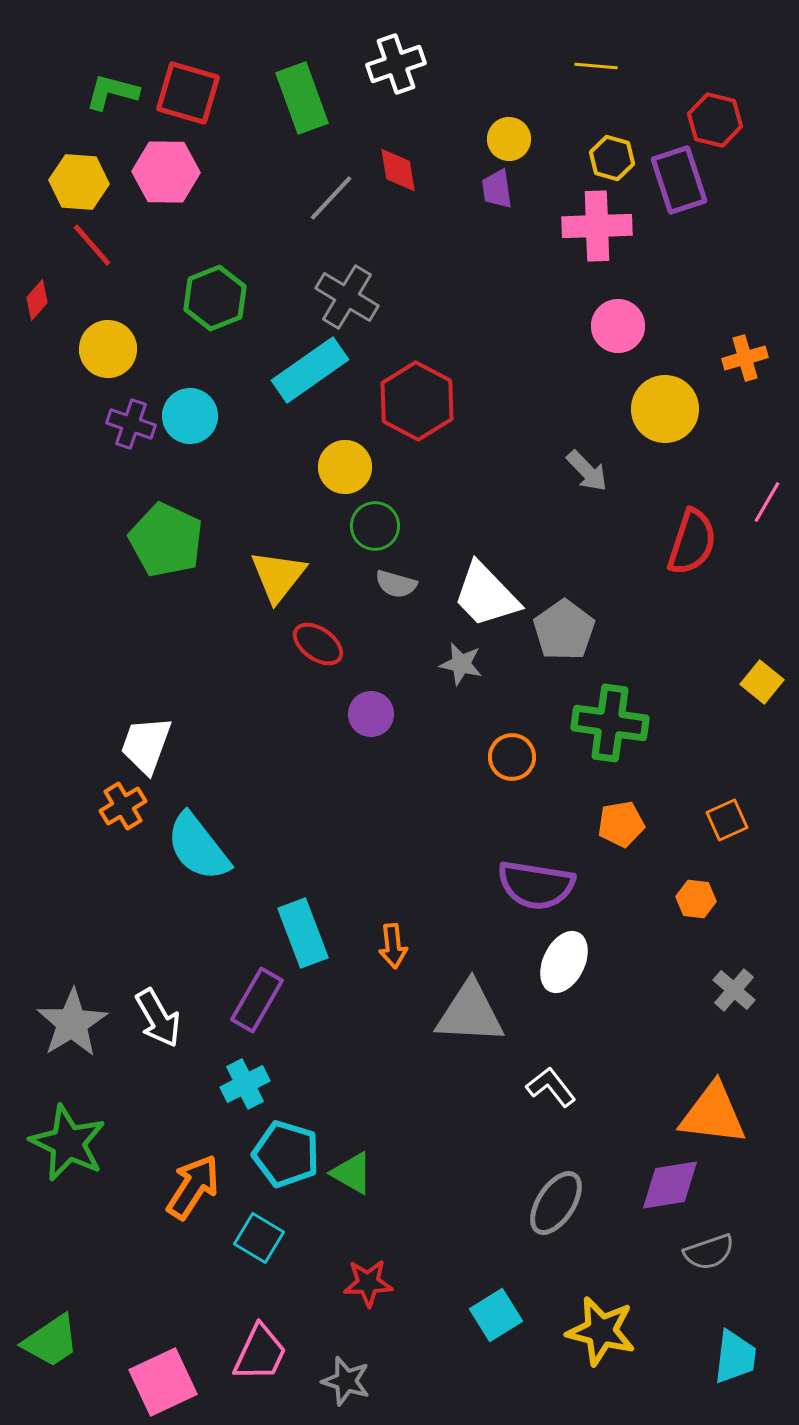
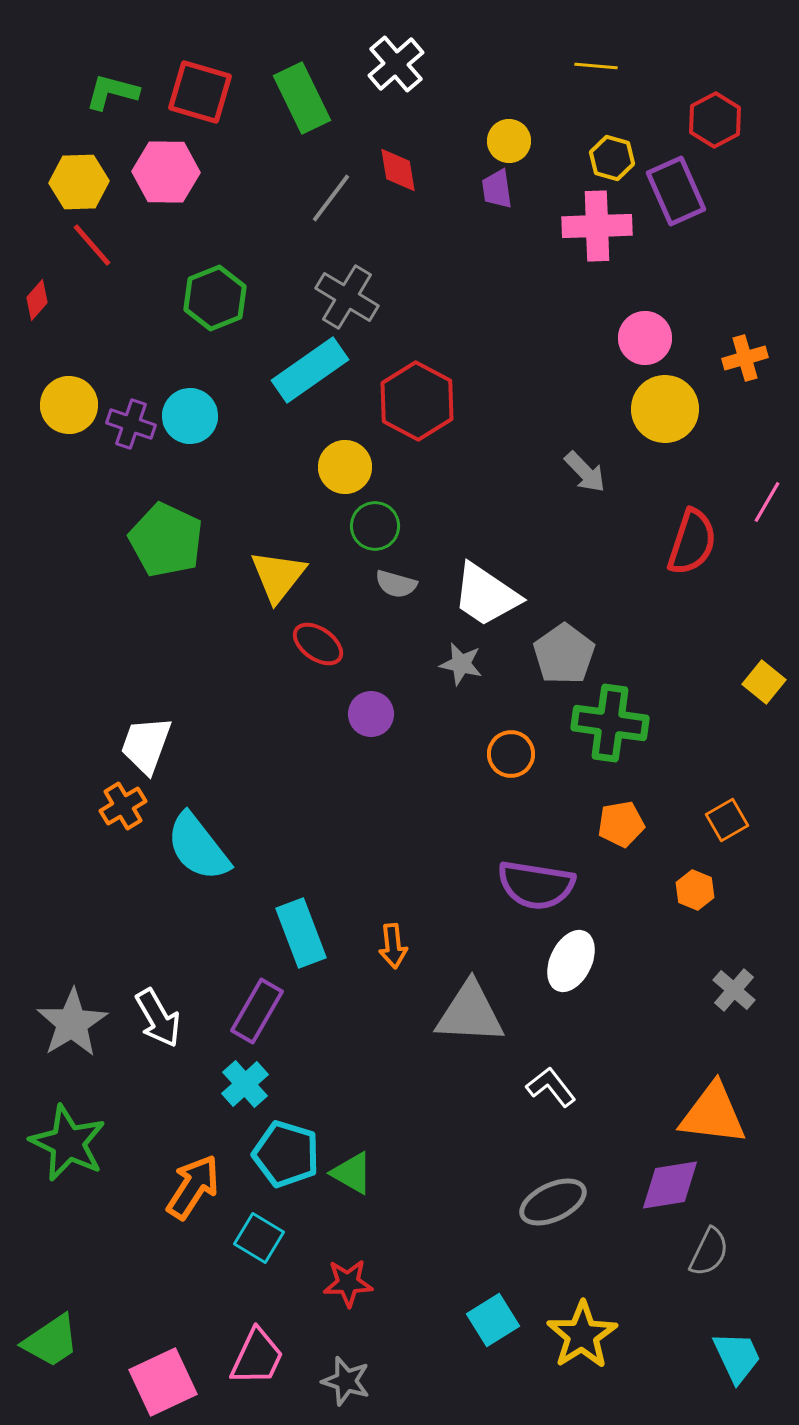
white cross at (396, 64): rotated 22 degrees counterclockwise
red square at (188, 93): moved 12 px right, 1 px up
green rectangle at (302, 98): rotated 6 degrees counterclockwise
red hexagon at (715, 120): rotated 18 degrees clockwise
yellow circle at (509, 139): moved 2 px down
purple rectangle at (679, 180): moved 3 px left, 11 px down; rotated 6 degrees counterclockwise
yellow hexagon at (79, 182): rotated 6 degrees counterclockwise
gray line at (331, 198): rotated 6 degrees counterclockwise
pink circle at (618, 326): moved 27 px right, 12 px down
yellow circle at (108, 349): moved 39 px left, 56 px down
gray arrow at (587, 471): moved 2 px left, 1 px down
white trapezoid at (486, 595): rotated 12 degrees counterclockwise
gray pentagon at (564, 630): moved 24 px down
yellow square at (762, 682): moved 2 px right
orange circle at (512, 757): moved 1 px left, 3 px up
orange square at (727, 820): rotated 6 degrees counterclockwise
orange hexagon at (696, 899): moved 1 px left, 9 px up; rotated 15 degrees clockwise
cyan rectangle at (303, 933): moved 2 px left
white ellipse at (564, 962): moved 7 px right, 1 px up
purple rectangle at (257, 1000): moved 11 px down
cyan cross at (245, 1084): rotated 15 degrees counterclockwise
gray ellipse at (556, 1203): moved 3 px left, 1 px up; rotated 32 degrees clockwise
gray semicircle at (709, 1252): rotated 45 degrees counterclockwise
red star at (368, 1283): moved 20 px left
cyan square at (496, 1315): moved 3 px left, 5 px down
yellow star at (601, 1331): moved 19 px left, 4 px down; rotated 26 degrees clockwise
pink trapezoid at (260, 1353): moved 3 px left, 4 px down
cyan trapezoid at (735, 1357): moved 2 px right; rotated 32 degrees counterclockwise
